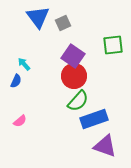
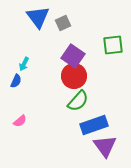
cyan arrow: rotated 112 degrees counterclockwise
blue rectangle: moved 6 px down
purple triangle: rotated 35 degrees clockwise
